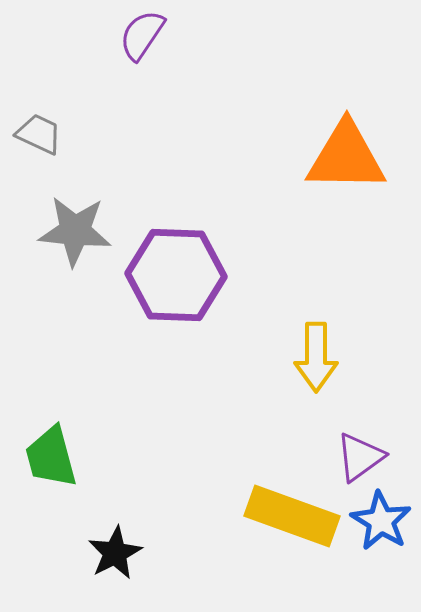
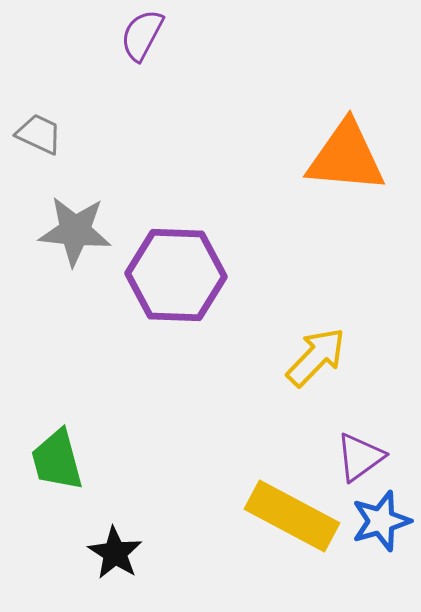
purple semicircle: rotated 6 degrees counterclockwise
orange triangle: rotated 4 degrees clockwise
yellow arrow: rotated 136 degrees counterclockwise
green trapezoid: moved 6 px right, 3 px down
yellow rectangle: rotated 8 degrees clockwise
blue star: rotated 24 degrees clockwise
black star: rotated 12 degrees counterclockwise
